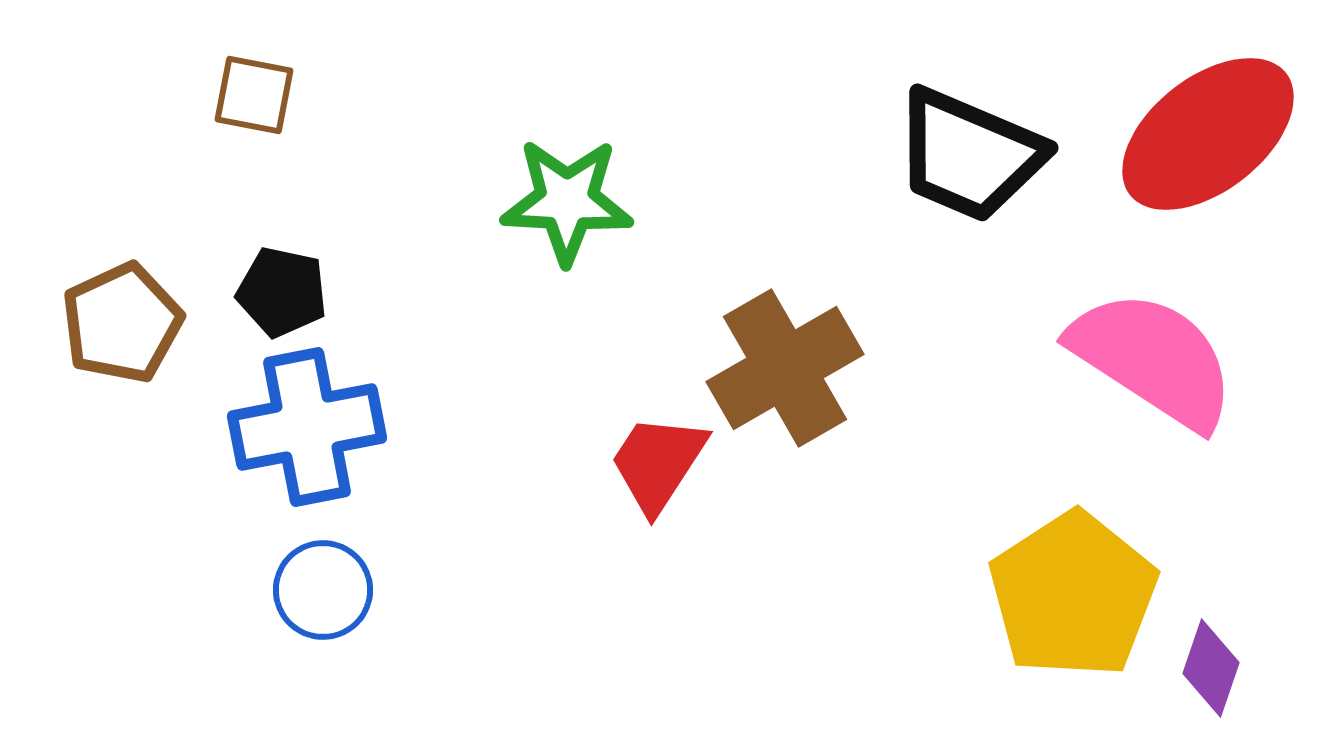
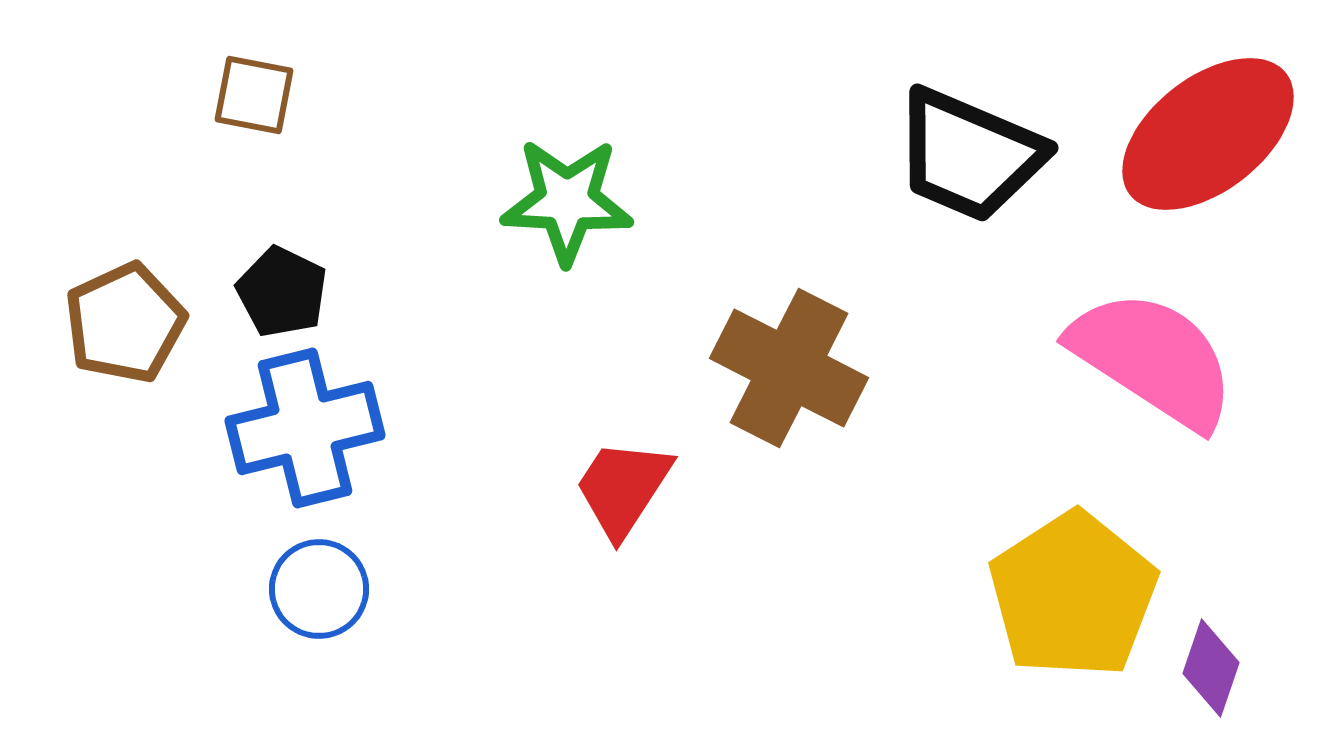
black pentagon: rotated 14 degrees clockwise
brown pentagon: moved 3 px right
brown cross: moved 4 px right; rotated 33 degrees counterclockwise
blue cross: moved 2 px left, 1 px down; rotated 3 degrees counterclockwise
red trapezoid: moved 35 px left, 25 px down
blue circle: moved 4 px left, 1 px up
